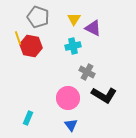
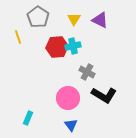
gray pentagon: rotated 15 degrees clockwise
purple triangle: moved 7 px right, 8 px up
yellow line: moved 1 px up
red hexagon: moved 26 px right, 1 px down; rotated 15 degrees counterclockwise
